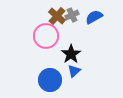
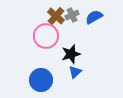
brown cross: moved 1 px left
black star: rotated 18 degrees clockwise
blue triangle: moved 1 px right, 1 px down
blue circle: moved 9 px left
